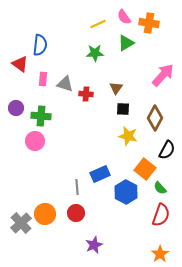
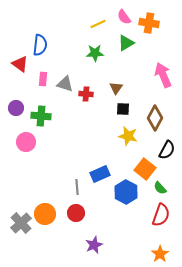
pink arrow: rotated 65 degrees counterclockwise
pink circle: moved 9 px left, 1 px down
